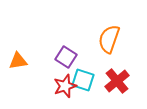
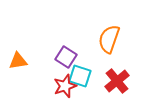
cyan square: moved 3 px left, 4 px up
